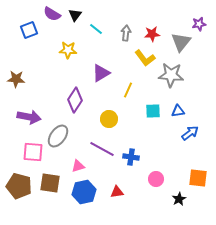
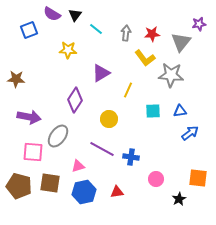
blue triangle: moved 2 px right
